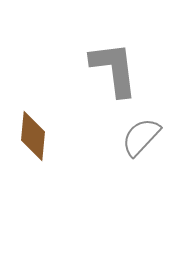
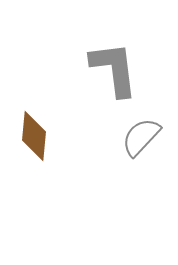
brown diamond: moved 1 px right
